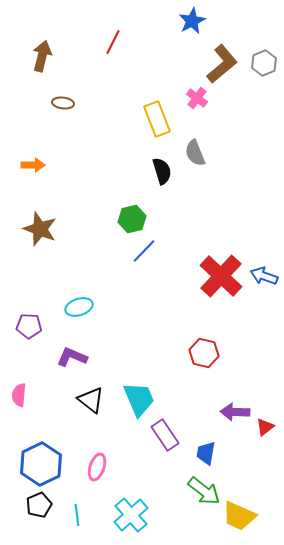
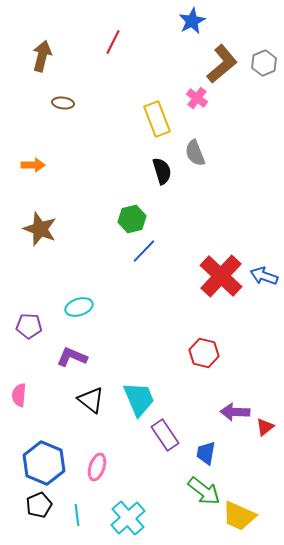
blue hexagon: moved 3 px right, 1 px up; rotated 12 degrees counterclockwise
cyan cross: moved 3 px left, 3 px down
